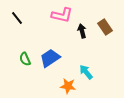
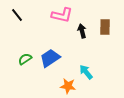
black line: moved 3 px up
brown rectangle: rotated 35 degrees clockwise
green semicircle: rotated 80 degrees clockwise
